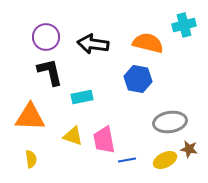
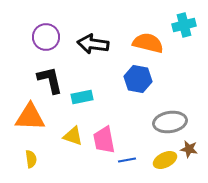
black L-shape: moved 8 px down
